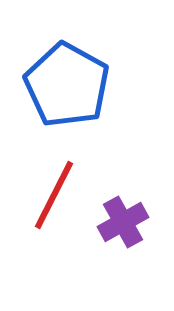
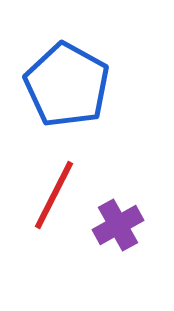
purple cross: moved 5 px left, 3 px down
